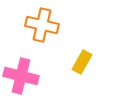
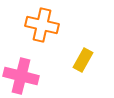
yellow rectangle: moved 1 px right, 2 px up
